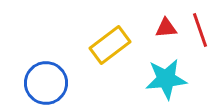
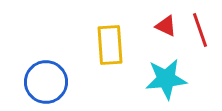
red triangle: moved 2 px up; rotated 30 degrees clockwise
yellow rectangle: rotated 57 degrees counterclockwise
blue circle: moved 1 px up
